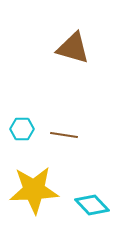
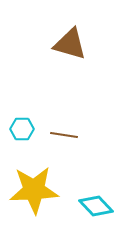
brown triangle: moved 3 px left, 4 px up
cyan diamond: moved 4 px right, 1 px down
